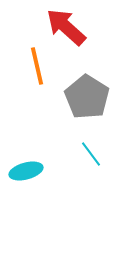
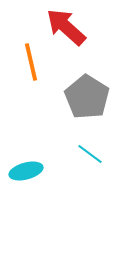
orange line: moved 6 px left, 4 px up
cyan line: moved 1 px left; rotated 16 degrees counterclockwise
